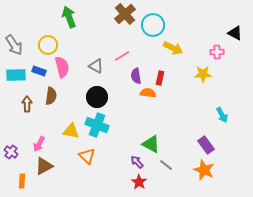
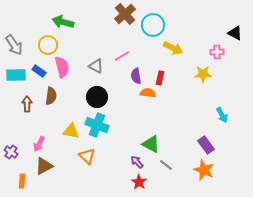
green arrow: moved 6 px left, 5 px down; rotated 55 degrees counterclockwise
blue rectangle: rotated 16 degrees clockwise
